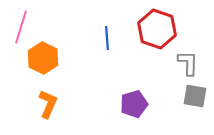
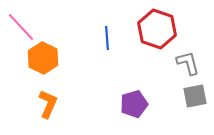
pink line: rotated 60 degrees counterclockwise
gray L-shape: rotated 16 degrees counterclockwise
gray square: rotated 20 degrees counterclockwise
